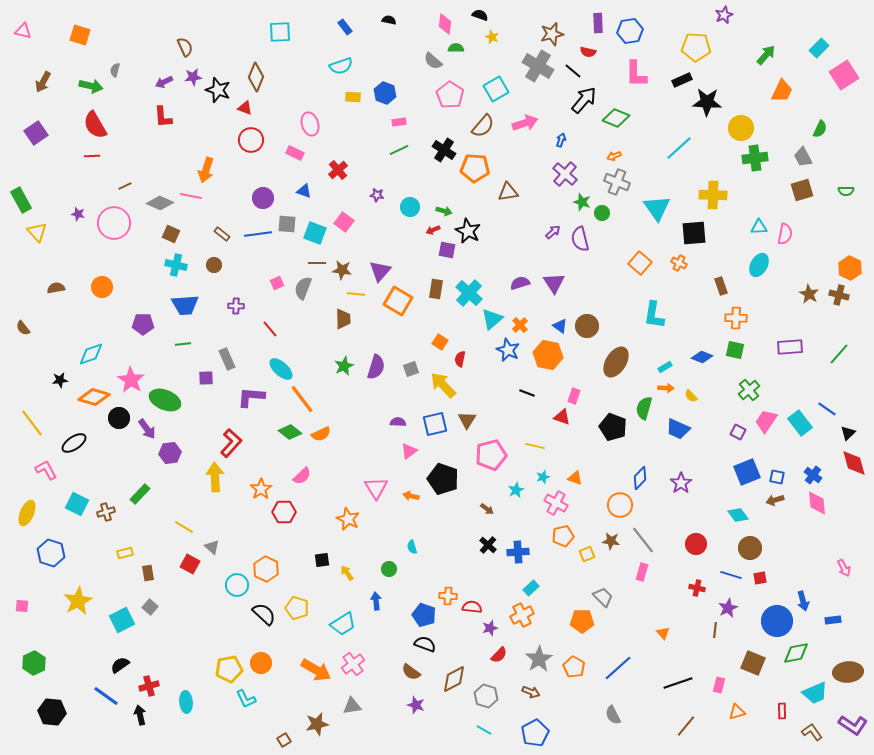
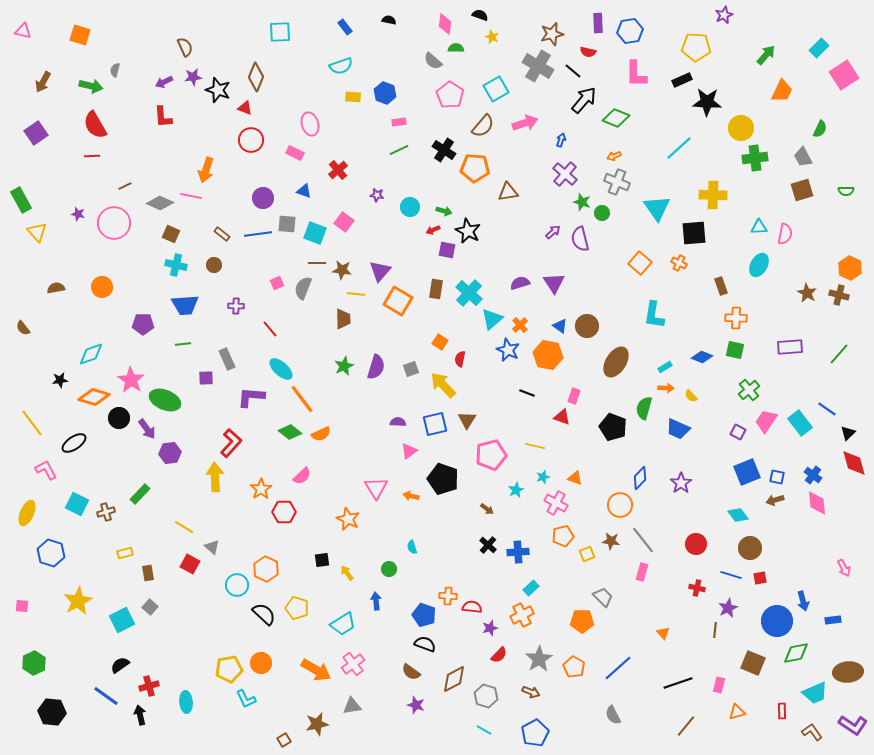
brown star at (809, 294): moved 2 px left, 1 px up
